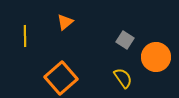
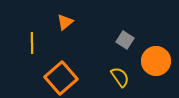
yellow line: moved 7 px right, 7 px down
orange circle: moved 4 px down
yellow semicircle: moved 3 px left, 1 px up
